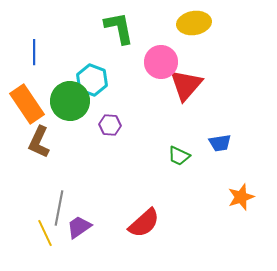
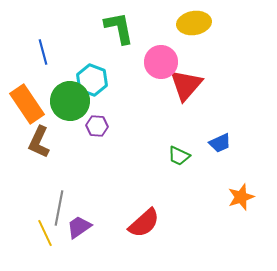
blue line: moved 9 px right; rotated 15 degrees counterclockwise
purple hexagon: moved 13 px left, 1 px down
blue trapezoid: rotated 15 degrees counterclockwise
